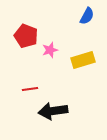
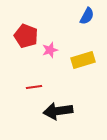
red line: moved 4 px right, 2 px up
black arrow: moved 5 px right
